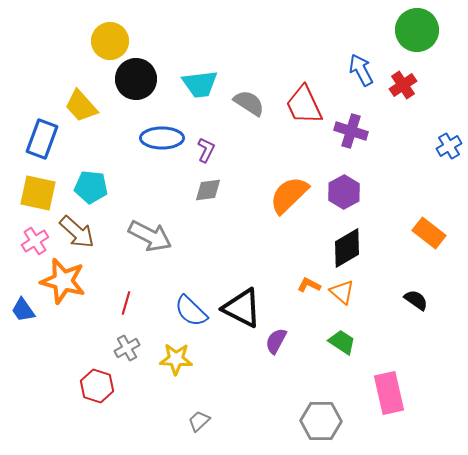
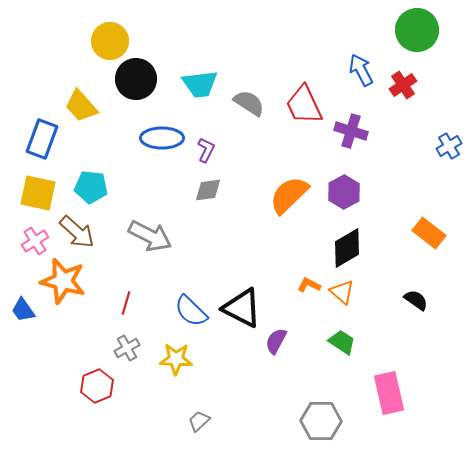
red hexagon: rotated 20 degrees clockwise
